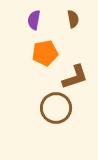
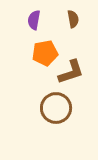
brown L-shape: moved 4 px left, 5 px up
